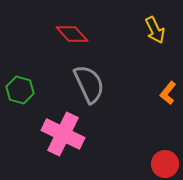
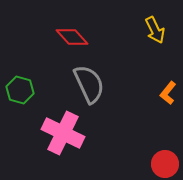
red diamond: moved 3 px down
pink cross: moved 1 px up
